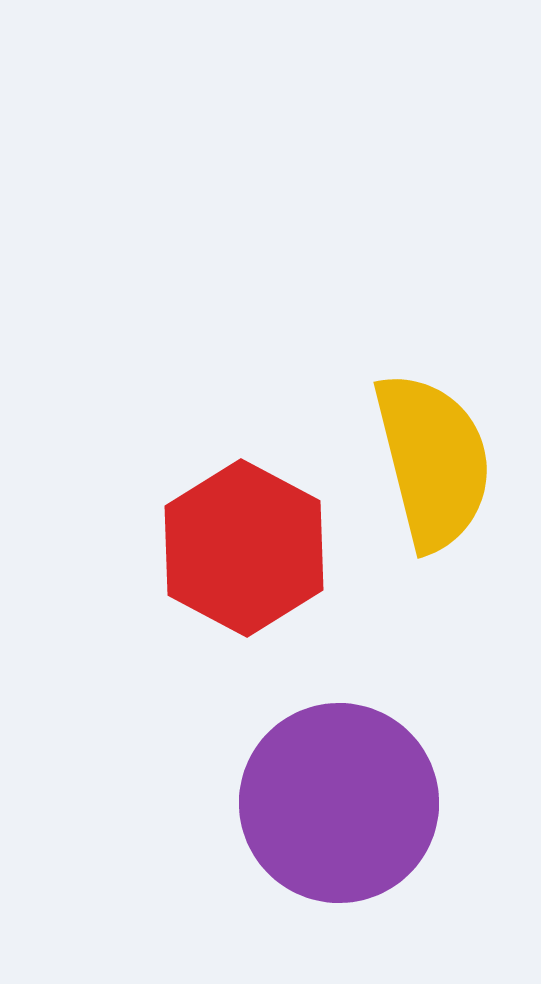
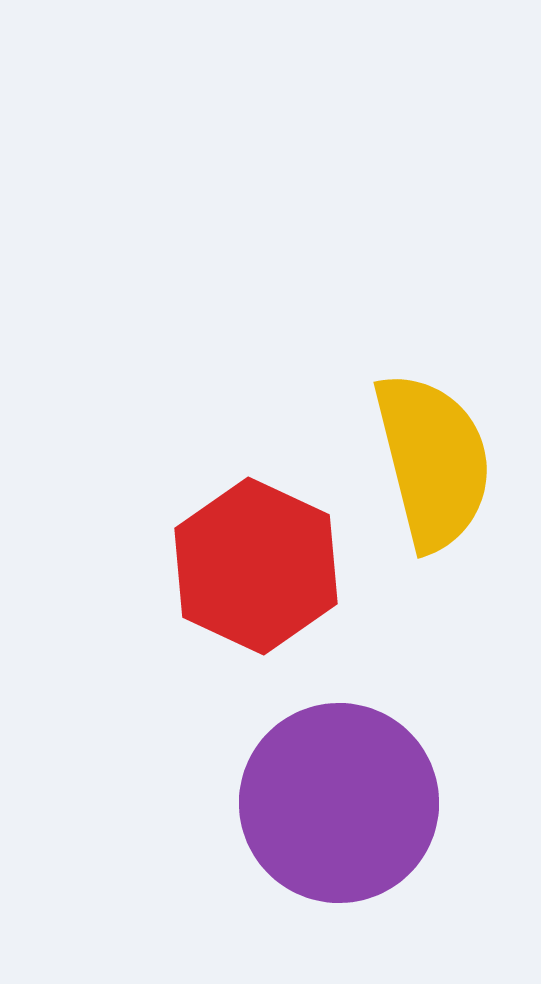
red hexagon: moved 12 px right, 18 px down; rotated 3 degrees counterclockwise
